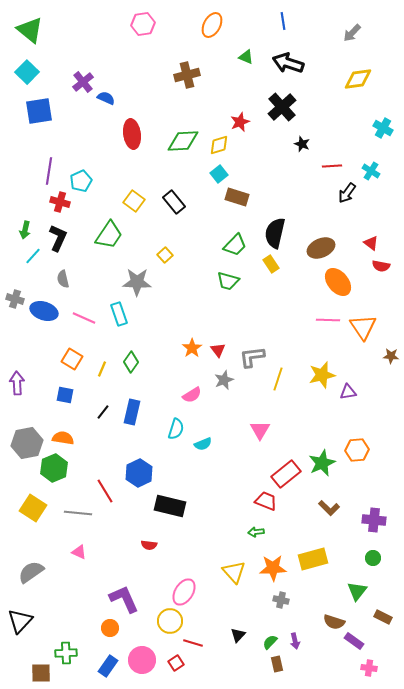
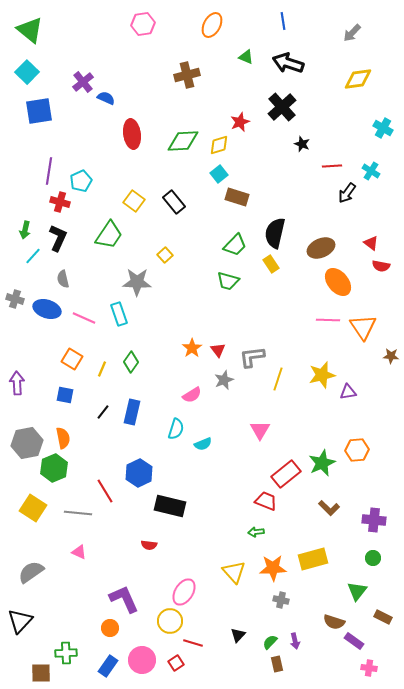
blue ellipse at (44, 311): moved 3 px right, 2 px up
orange semicircle at (63, 438): rotated 70 degrees clockwise
